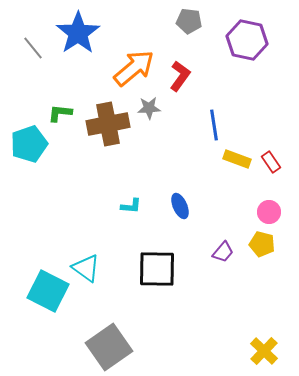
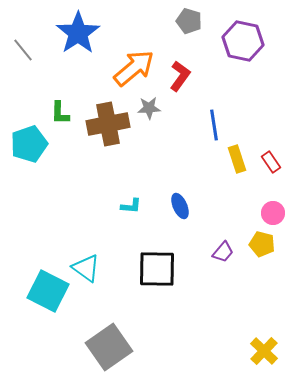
gray pentagon: rotated 10 degrees clockwise
purple hexagon: moved 4 px left, 1 px down
gray line: moved 10 px left, 2 px down
green L-shape: rotated 95 degrees counterclockwise
yellow rectangle: rotated 52 degrees clockwise
pink circle: moved 4 px right, 1 px down
